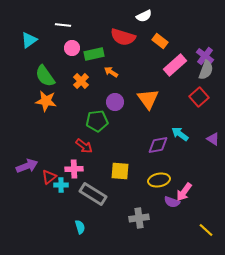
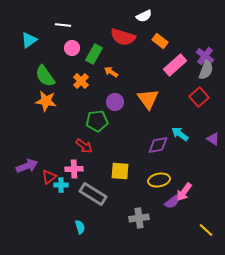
green rectangle: rotated 48 degrees counterclockwise
purple semicircle: rotated 56 degrees counterclockwise
